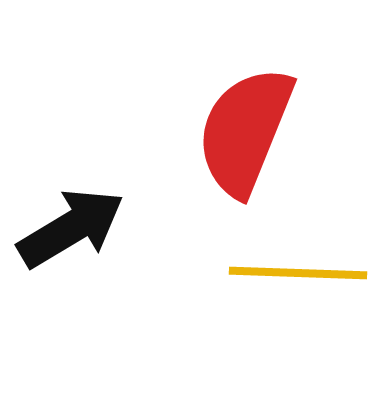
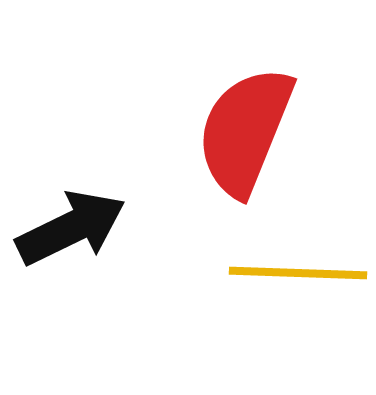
black arrow: rotated 5 degrees clockwise
